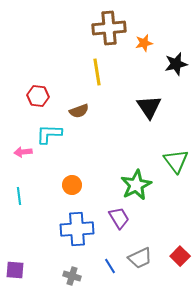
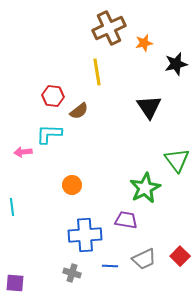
brown cross: rotated 20 degrees counterclockwise
red hexagon: moved 15 px right
brown semicircle: rotated 18 degrees counterclockwise
green triangle: moved 1 px right, 1 px up
green star: moved 9 px right, 3 px down
cyan line: moved 7 px left, 11 px down
purple trapezoid: moved 7 px right, 2 px down; rotated 50 degrees counterclockwise
blue cross: moved 8 px right, 6 px down
gray trapezoid: moved 4 px right, 1 px down
blue line: rotated 56 degrees counterclockwise
purple square: moved 13 px down
gray cross: moved 3 px up
